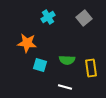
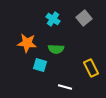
cyan cross: moved 5 px right, 2 px down; rotated 24 degrees counterclockwise
green semicircle: moved 11 px left, 11 px up
yellow rectangle: rotated 18 degrees counterclockwise
